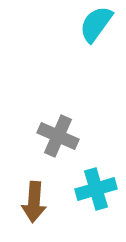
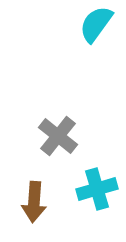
gray cross: rotated 15 degrees clockwise
cyan cross: moved 1 px right
